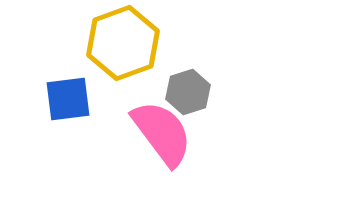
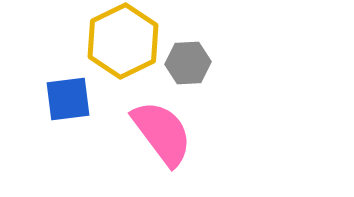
yellow hexagon: moved 2 px up; rotated 6 degrees counterclockwise
gray hexagon: moved 29 px up; rotated 15 degrees clockwise
